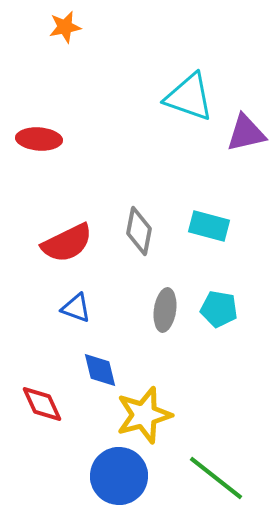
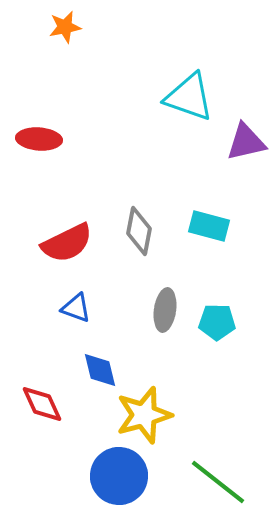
purple triangle: moved 9 px down
cyan pentagon: moved 2 px left, 13 px down; rotated 9 degrees counterclockwise
green line: moved 2 px right, 4 px down
